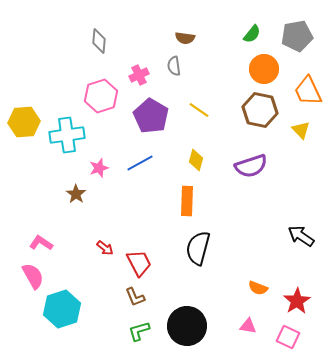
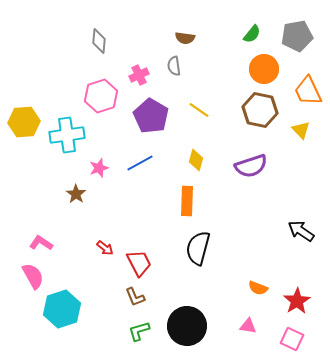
black arrow: moved 5 px up
pink square: moved 4 px right, 2 px down
